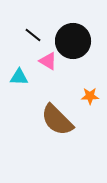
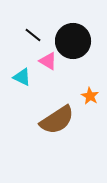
cyan triangle: moved 3 px right; rotated 24 degrees clockwise
orange star: rotated 30 degrees clockwise
brown semicircle: rotated 78 degrees counterclockwise
